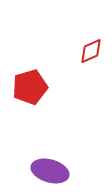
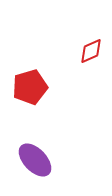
purple ellipse: moved 15 px left, 11 px up; rotated 30 degrees clockwise
